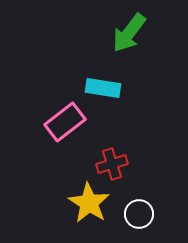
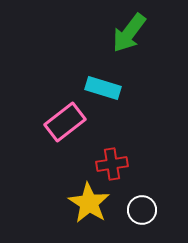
cyan rectangle: rotated 8 degrees clockwise
red cross: rotated 8 degrees clockwise
white circle: moved 3 px right, 4 px up
